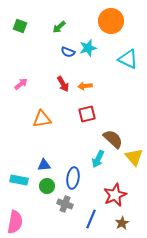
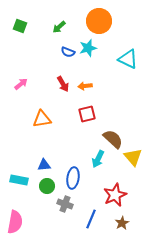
orange circle: moved 12 px left
yellow triangle: moved 1 px left
